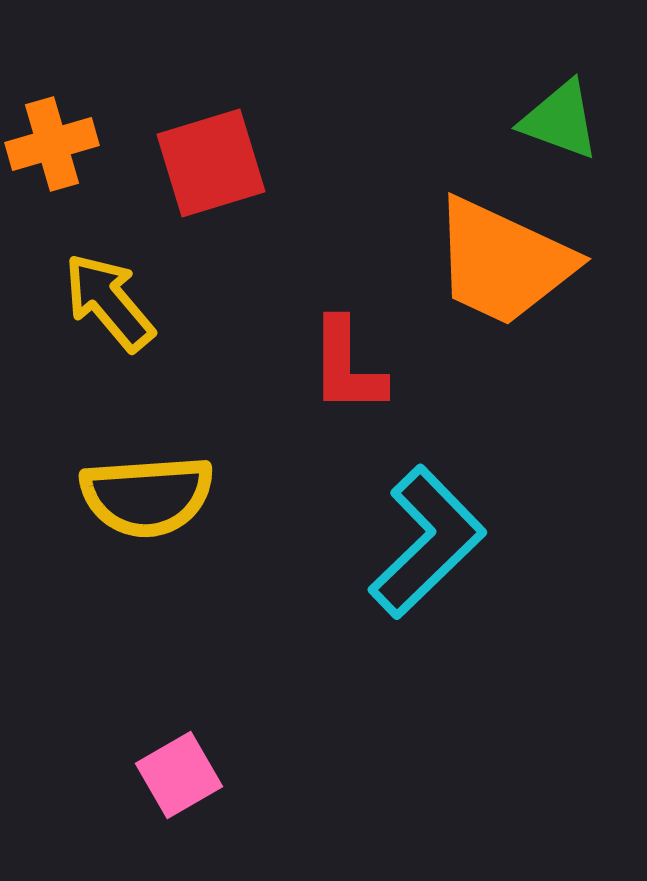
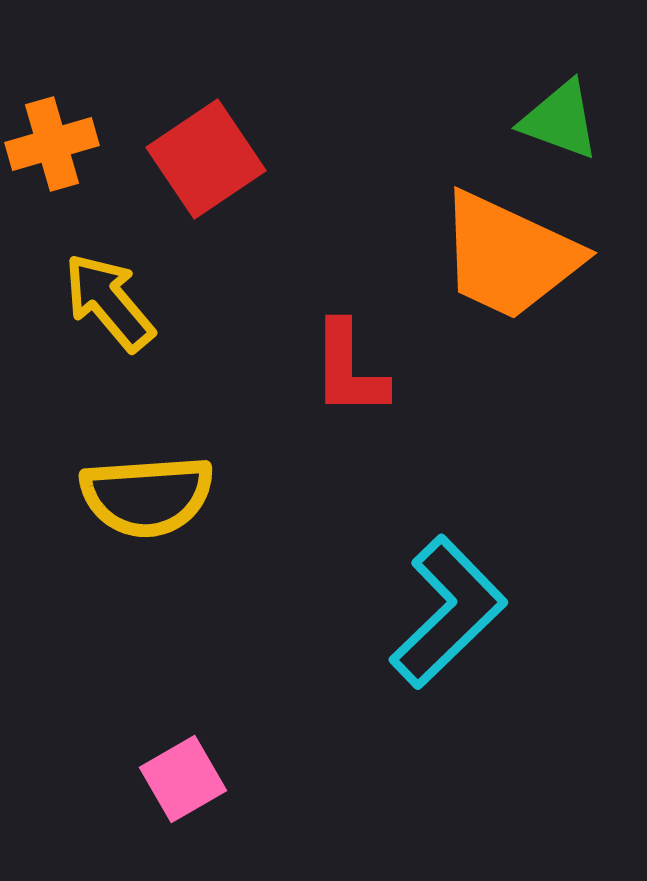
red square: moved 5 px left, 4 px up; rotated 17 degrees counterclockwise
orange trapezoid: moved 6 px right, 6 px up
red L-shape: moved 2 px right, 3 px down
cyan L-shape: moved 21 px right, 70 px down
pink square: moved 4 px right, 4 px down
